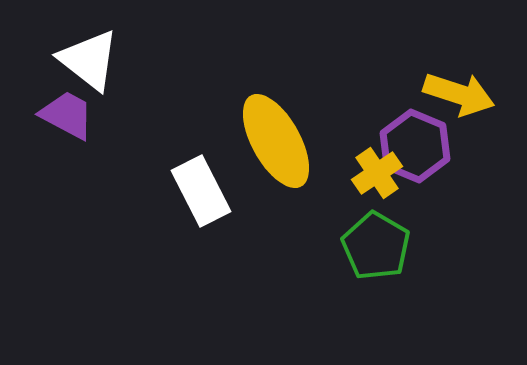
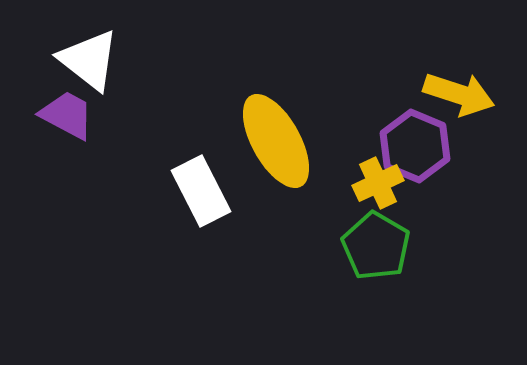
yellow cross: moved 1 px right, 10 px down; rotated 9 degrees clockwise
